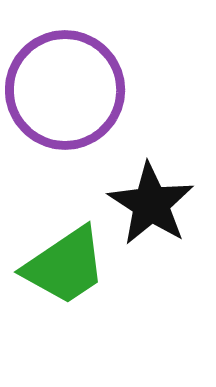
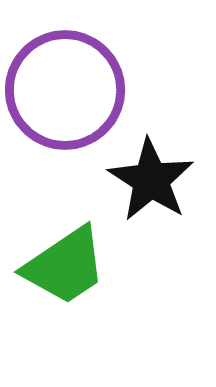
black star: moved 24 px up
